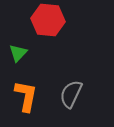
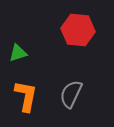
red hexagon: moved 30 px right, 10 px down
green triangle: rotated 30 degrees clockwise
